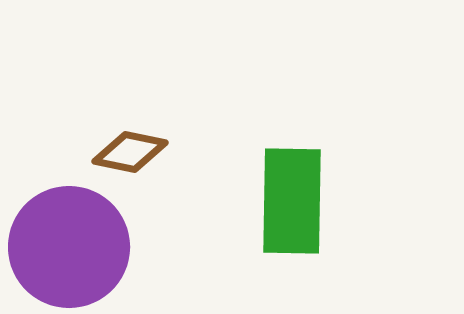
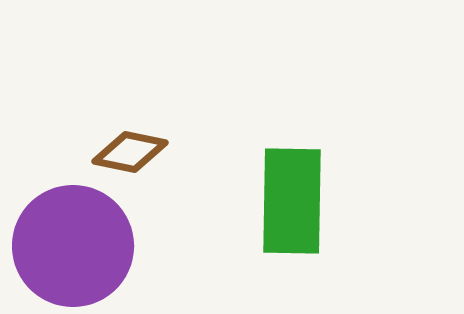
purple circle: moved 4 px right, 1 px up
